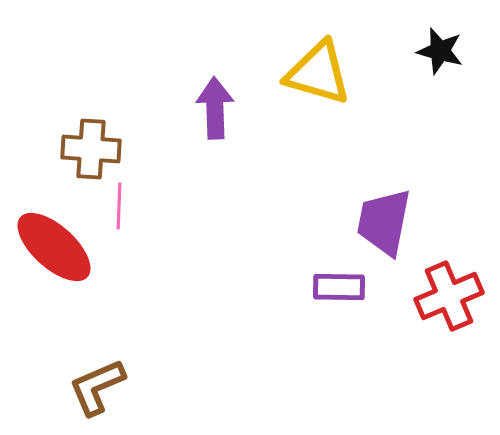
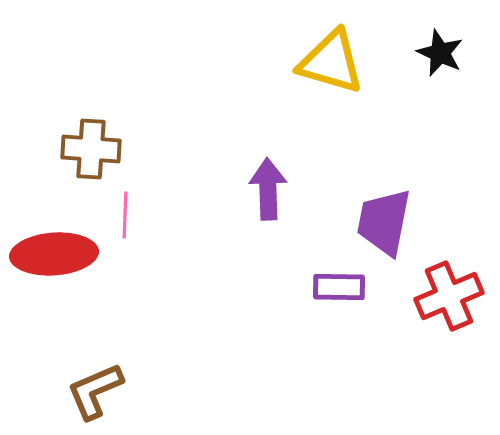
black star: moved 2 px down; rotated 9 degrees clockwise
yellow triangle: moved 13 px right, 11 px up
purple arrow: moved 53 px right, 81 px down
pink line: moved 6 px right, 9 px down
red ellipse: moved 7 px down; rotated 46 degrees counterclockwise
brown L-shape: moved 2 px left, 4 px down
